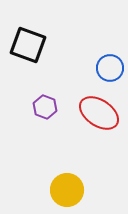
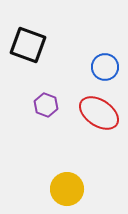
blue circle: moved 5 px left, 1 px up
purple hexagon: moved 1 px right, 2 px up
yellow circle: moved 1 px up
